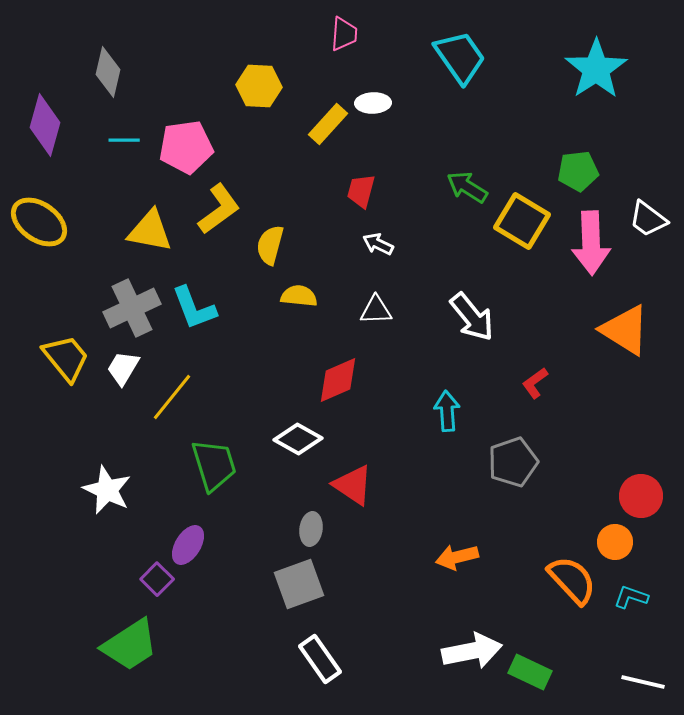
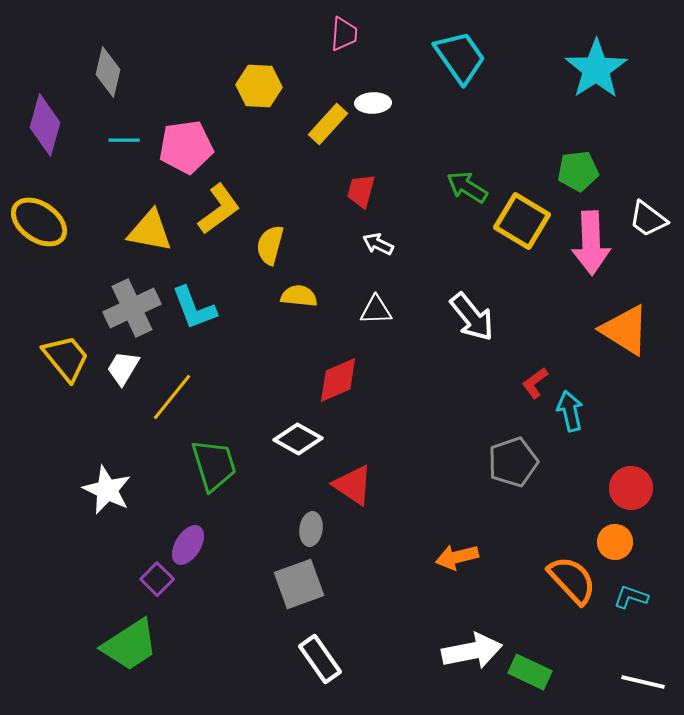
cyan arrow at (447, 411): moved 123 px right; rotated 9 degrees counterclockwise
red circle at (641, 496): moved 10 px left, 8 px up
